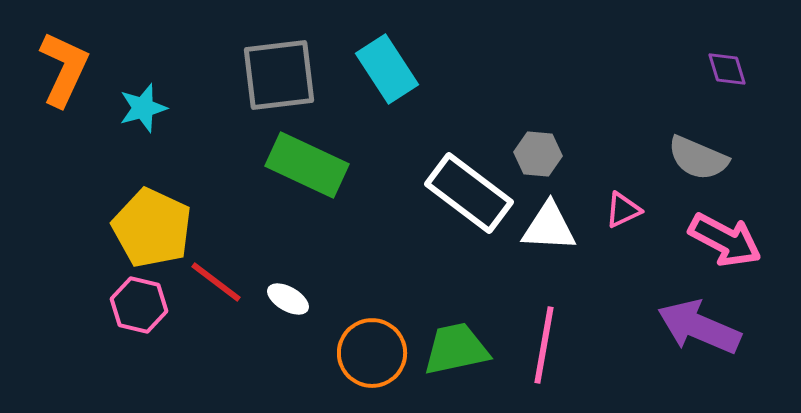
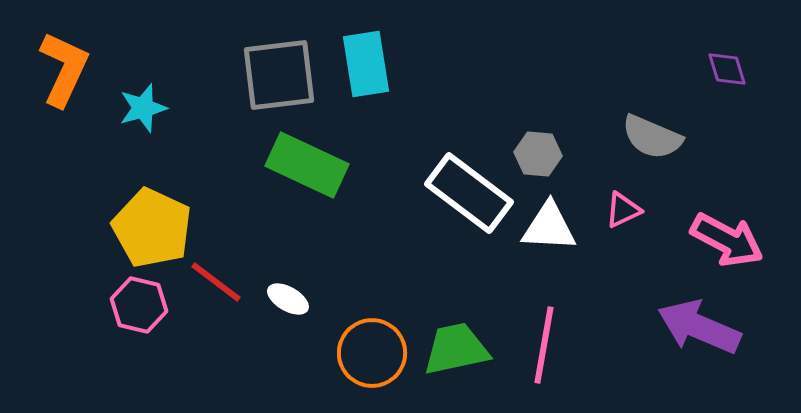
cyan rectangle: moved 21 px left, 5 px up; rotated 24 degrees clockwise
gray semicircle: moved 46 px left, 21 px up
pink arrow: moved 2 px right
